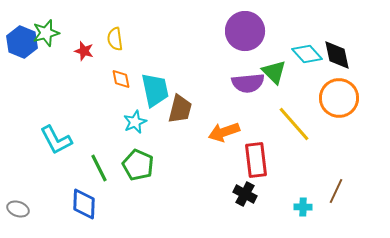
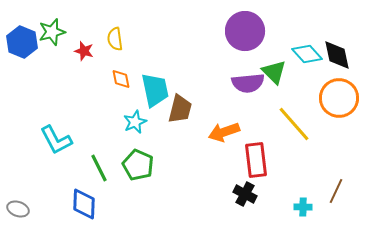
green star: moved 6 px right, 1 px up
